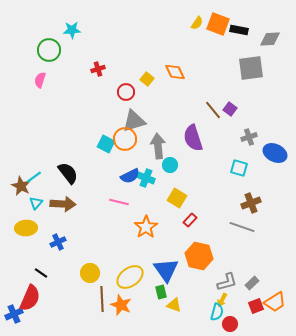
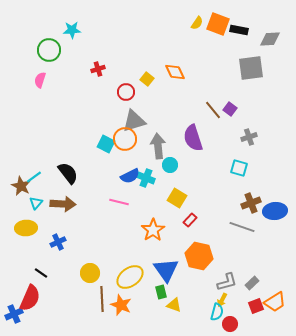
blue ellipse at (275, 153): moved 58 px down; rotated 30 degrees counterclockwise
orange star at (146, 227): moved 7 px right, 3 px down
